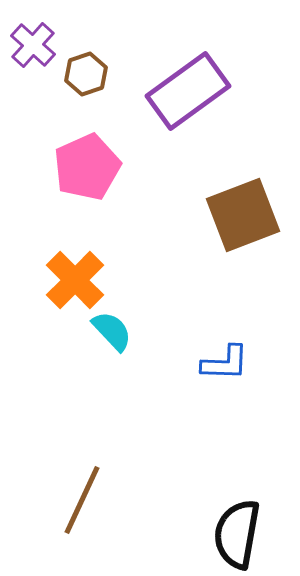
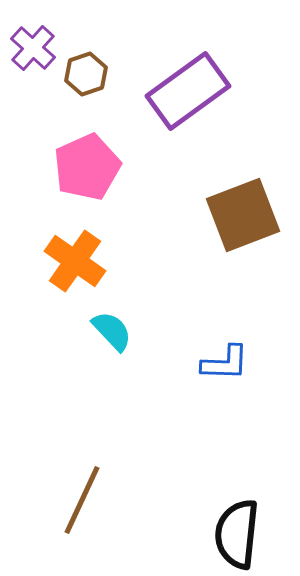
purple cross: moved 3 px down
orange cross: moved 19 px up; rotated 10 degrees counterclockwise
black semicircle: rotated 4 degrees counterclockwise
